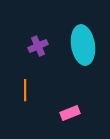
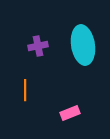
purple cross: rotated 12 degrees clockwise
